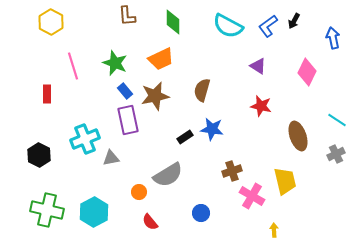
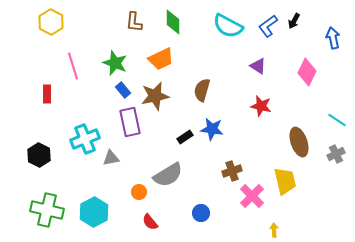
brown L-shape: moved 7 px right, 6 px down; rotated 10 degrees clockwise
blue rectangle: moved 2 px left, 1 px up
purple rectangle: moved 2 px right, 2 px down
brown ellipse: moved 1 px right, 6 px down
pink cross: rotated 15 degrees clockwise
